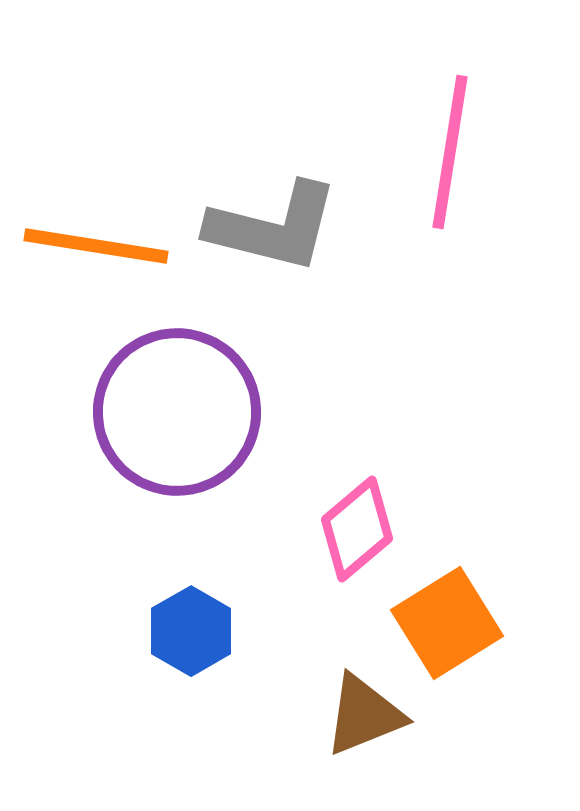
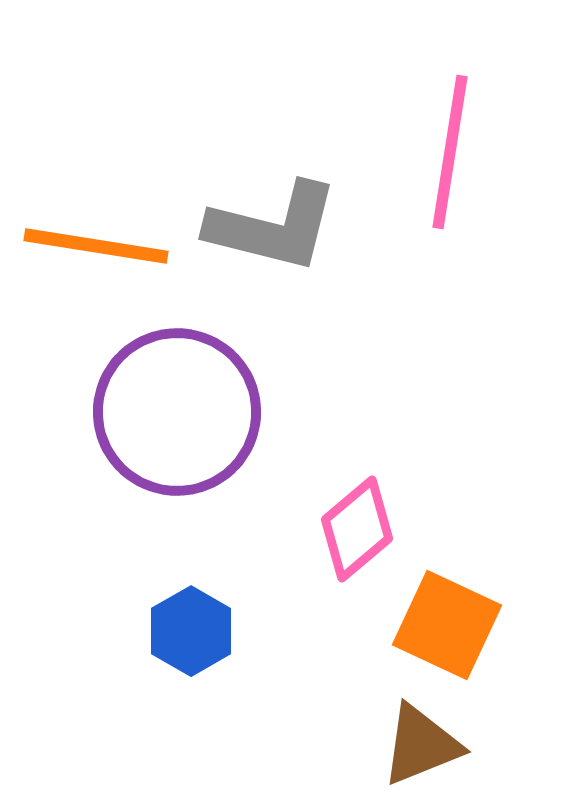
orange square: moved 2 px down; rotated 33 degrees counterclockwise
brown triangle: moved 57 px right, 30 px down
